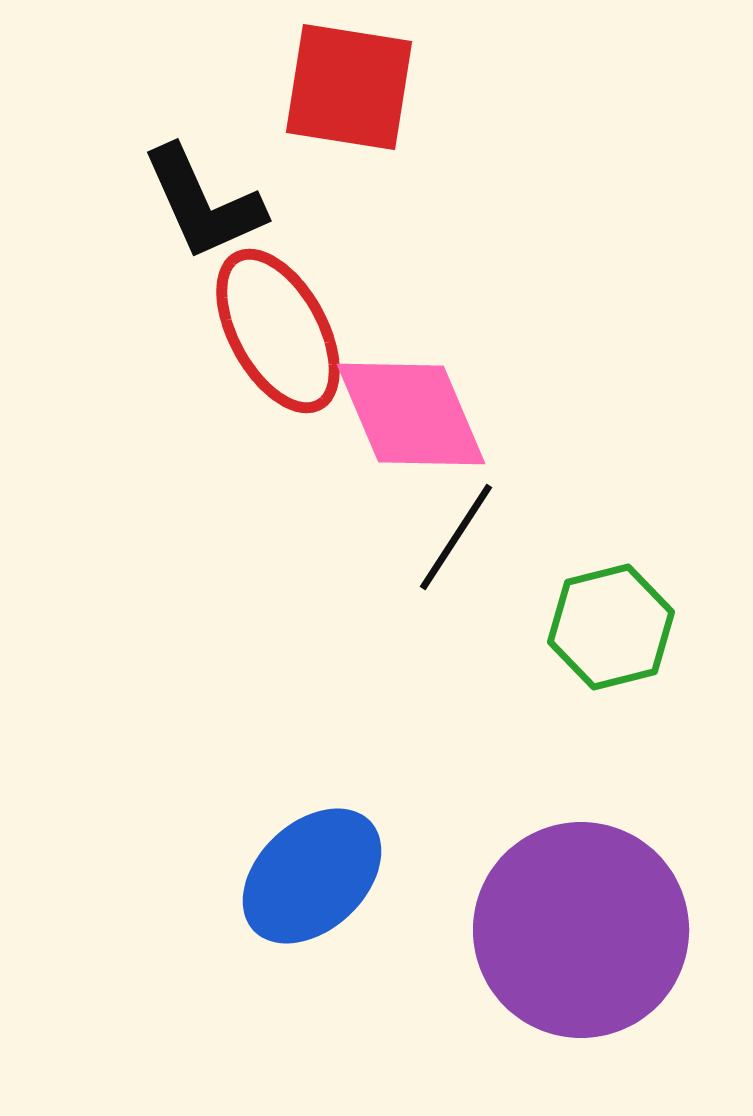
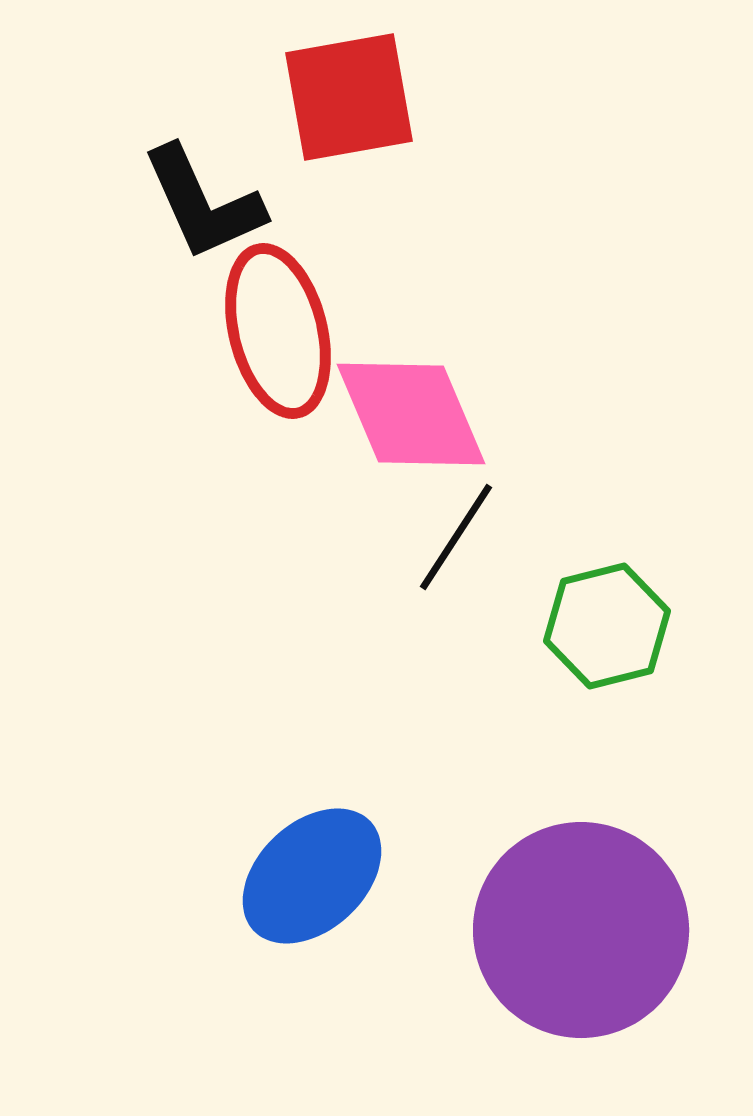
red square: moved 10 px down; rotated 19 degrees counterclockwise
red ellipse: rotated 15 degrees clockwise
green hexagon: moved 4 px left, 1 px up
